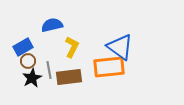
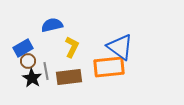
blue rectangle: moved 1 px down
gray line: moved 3 px left, 1 px down
black star: rotated 12 degrees counterclockwise
